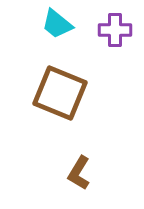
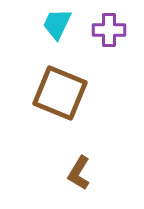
cyan trapezoid: rotated 76 degrees clockwise
purple cross: moved 6 px left
